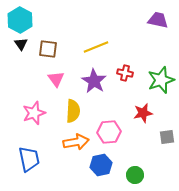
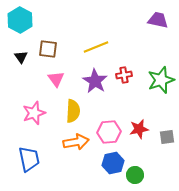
black triangle: moved 13 px down
red cross: moved 1 px left, 2 px down; rotated 21 degrees counterclockwise
purple star: moved 1 px right
red star: moved 4 px left, 16 px down
blue hexagon: moved 12 px right, 2 px up
